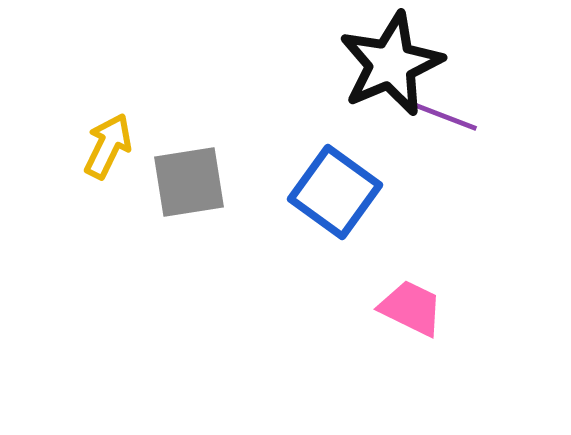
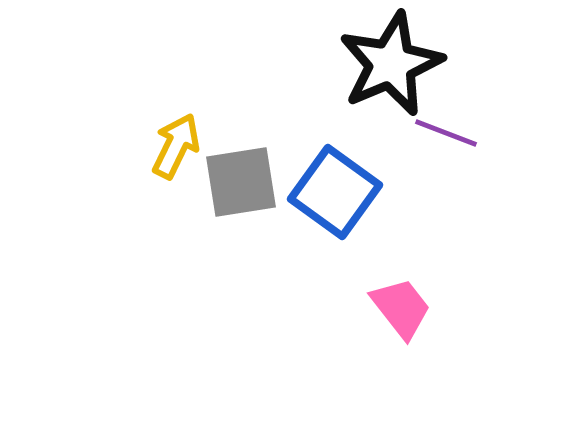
purple line: moved 16 px down
yellow arrow: moved 68 px right
gray square: moved 52 px right
pink trapezoid: moved 10 px left; rotated 26 degrees clockwise
